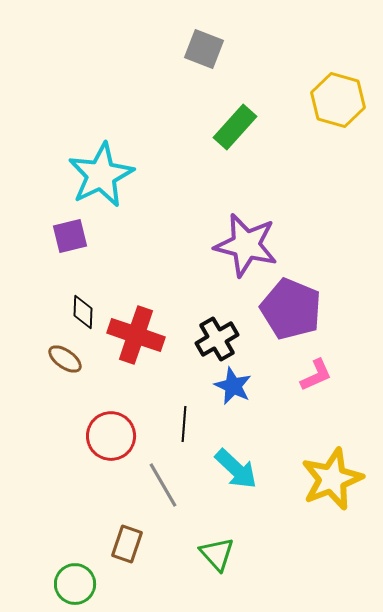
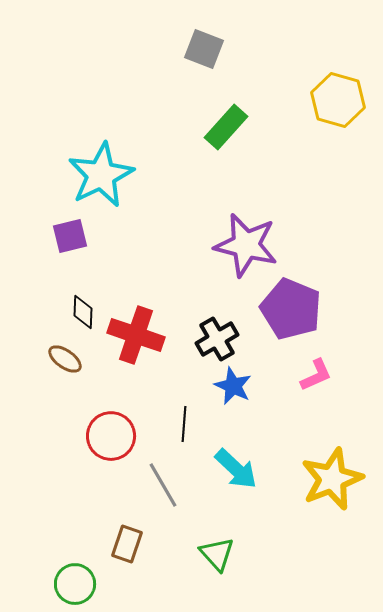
green rectangle: moved 9 px left
